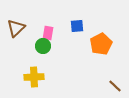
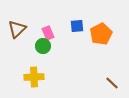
brown triangle: moved 1 px right, 1 px down
pink rectangle: rotated 32 degrees counterclockwise
orange pentagon: moved 10 px up
brown line: moved 3 px left, 3 px up
